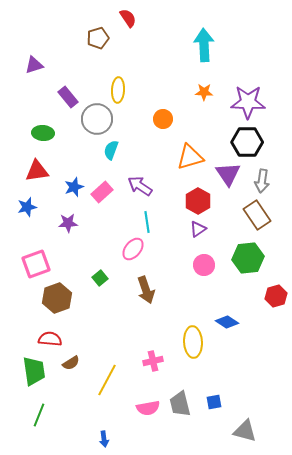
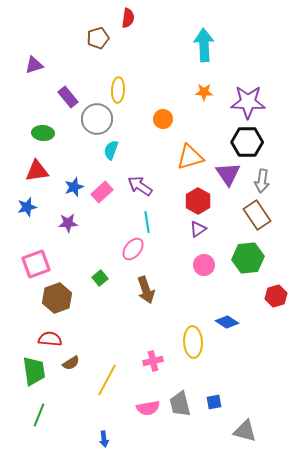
red semicircle at (128, 18): rotated 42 degrees clockwise
